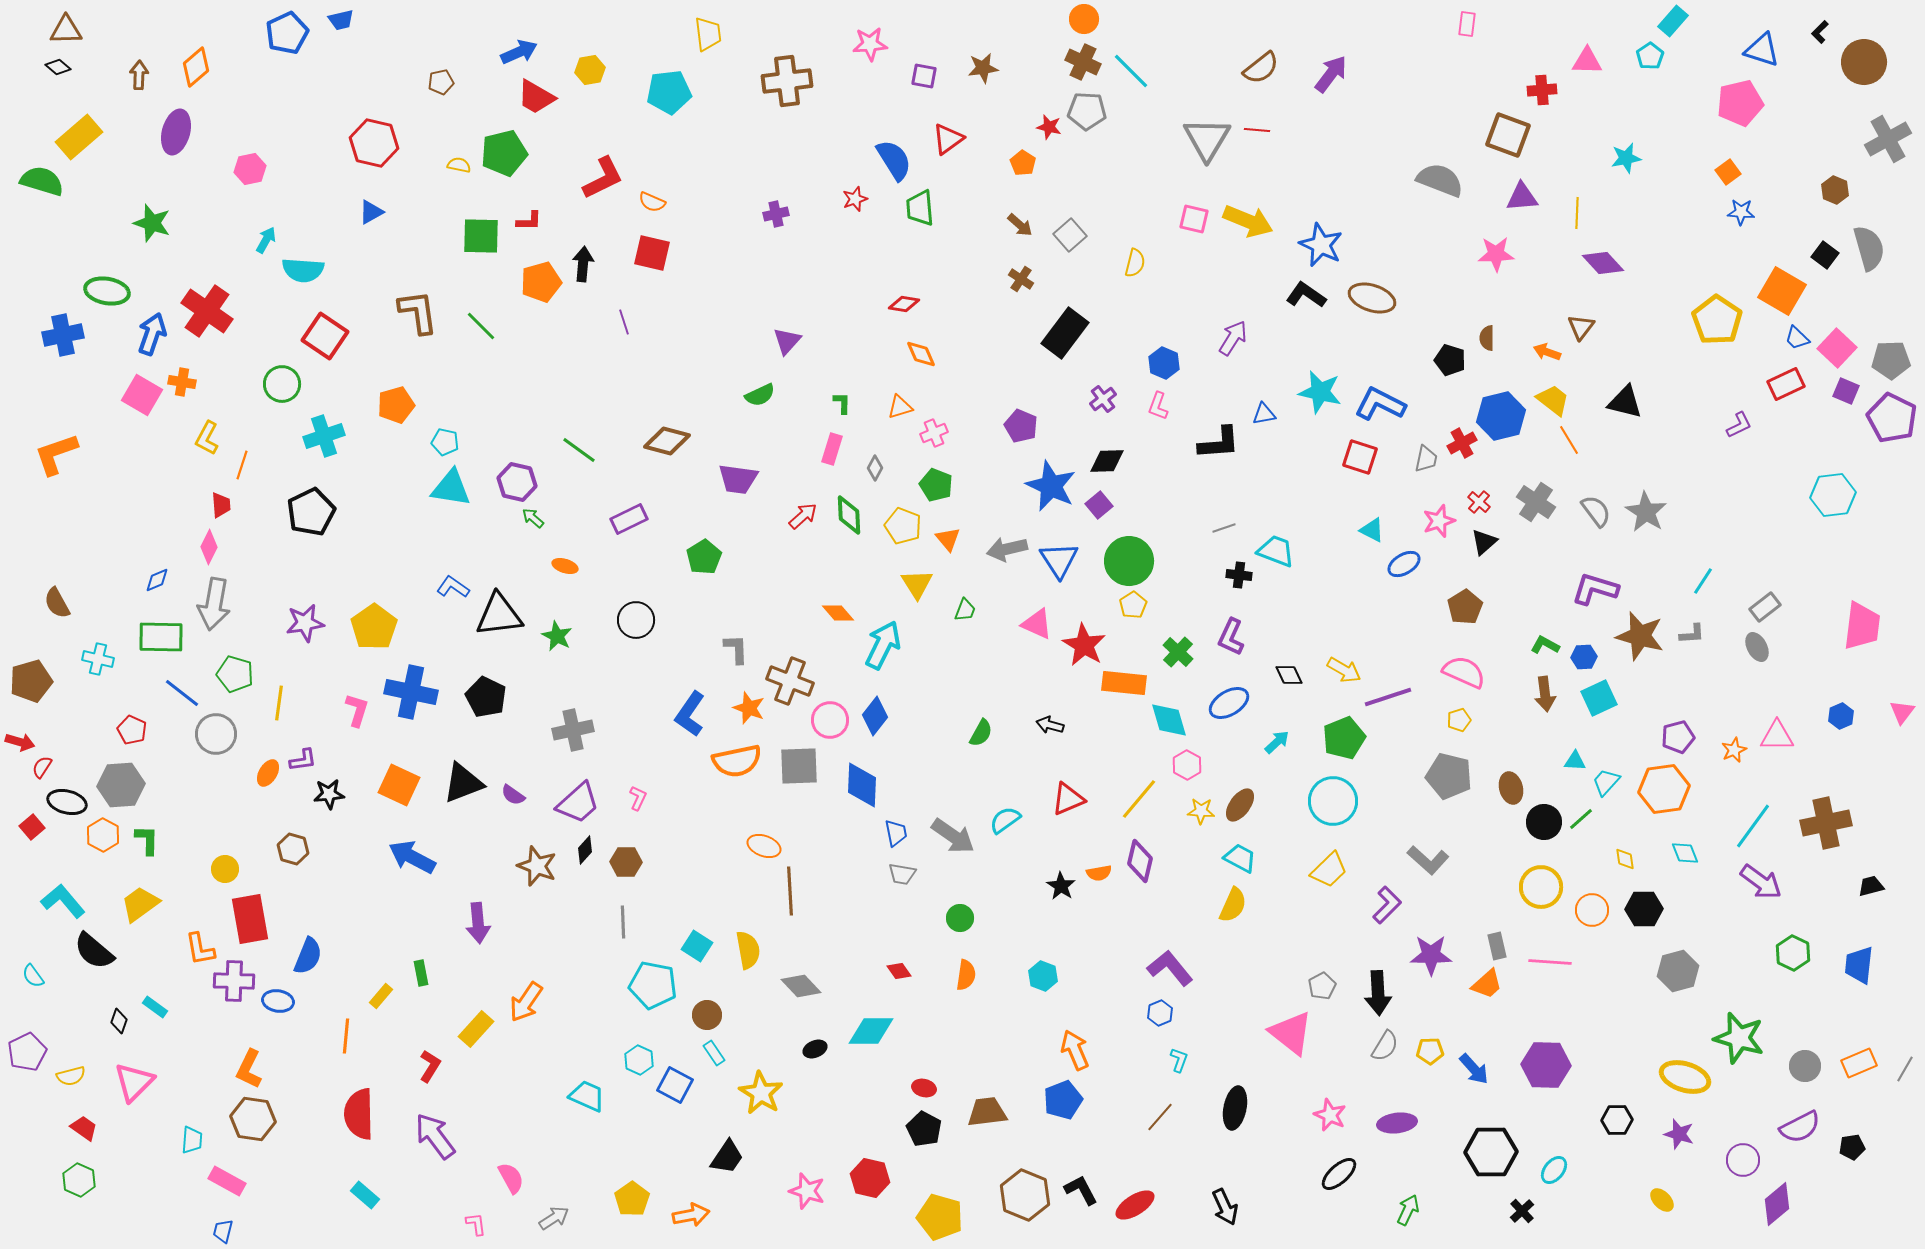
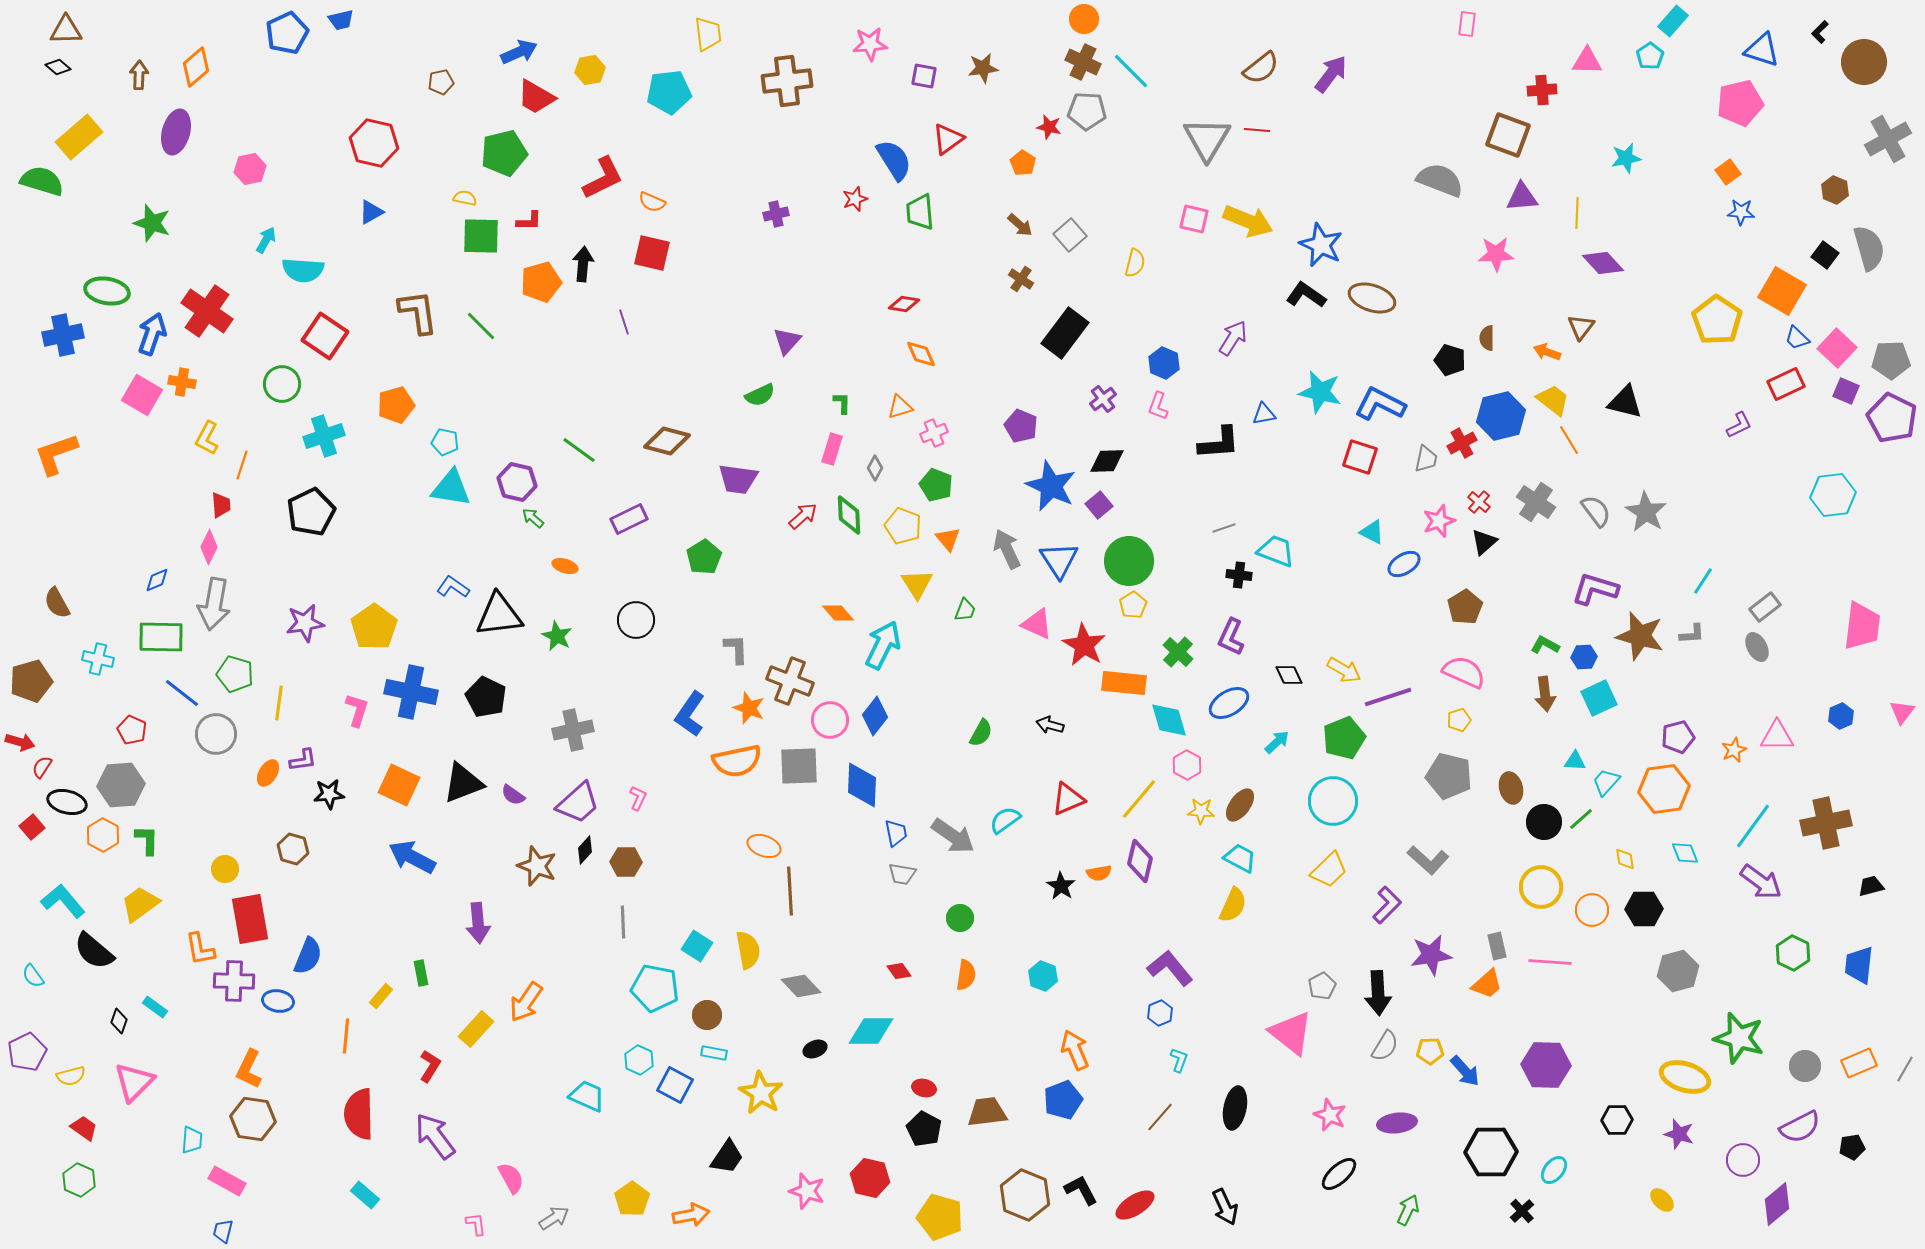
yellow semicircle at (459, 165): moved 6 px right, 33 px down
green trapezoid at (920, 208): moved 4 px down
cyan triangle at (1372, 530): moved 2 px down
gray arrow at (1007, 549): rotated 78 degrees clockwise
purple star at (1431, 955): rotated 9 degrees counterclockwise
cyan pentagon at (653, 985): moved 2 px right, 3 px down
cyan rectangle at (714, 1053): rotated 45 degrees counterclockwise
blue arrow at (1474, 1069): moved 9 px left, 2 px down
